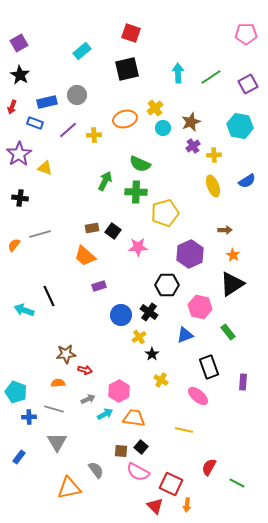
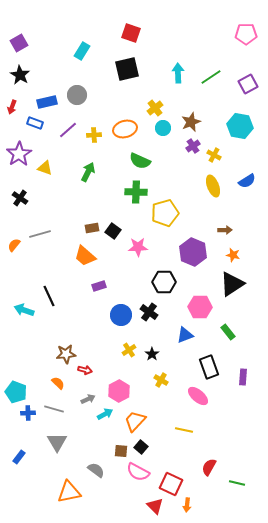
cyan rectangle at (82, 51): rotated 18 degrees counterclockwise
orange ellipse at (125, 119): moved 10 px down
yellow cross at (214, 155): rotated 32 degrees clockwise
green semicircle at (140, 164): moved 3 px up
green arrow at (105, 181): moved 17 px left, 9 px up
black cross at (20, 198): rotated 28 degrees clockwise
purple hexagon at (190, 254): moved 3 px right, 2 px up; rotated 12 degrees counterclockwise
orange star at (233, 255): rotated 16 degrees counterclockwise
black hexagon at (167, 285): moved 3 px left, 3 px up
pink hexagon at (200, 307): rotated 10 degrees counterclockwise
yellow cross at (139, 337): moved 10 px left, 13 px down
purple rectangle at (243, 382): moved 5 px up
orange semicircle at (58, 383): rotated 48 degrees clockwise
blue cross at (29, 417): moved 1 px left, 4 px up
orange trapezoid at (134, 418): moved 1 px right, 3 px down; rotated 55 degrees counterclockwise
gray semicircle at (96, 470): rotated 18 degrees counterclockwise
green line at (237, 483): rotated 14 degrees counterclockwise
orange triangle at (69, 488): moved 4 px down
